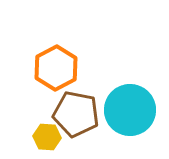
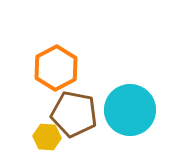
brown pentagon: moved 2 px left
